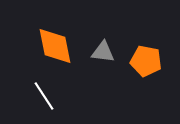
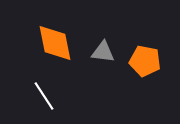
orange diamond: moved 3 px up
orange pentagon: moved 1 px left
